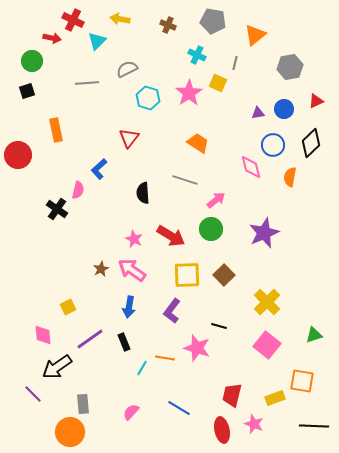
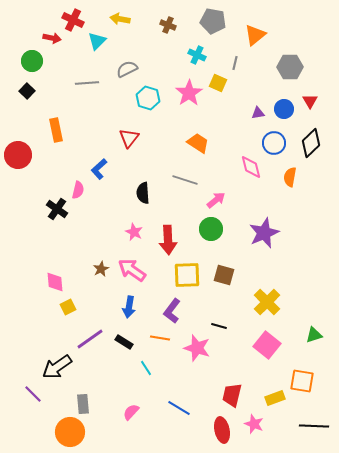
gray hexagon at (290, 67): rotated 10 degrees clockwise
black square at (27, 91): rotated 28 degrees counterclockwise
red triangle at (316, 101): moved 6 px left; rotated 35 degrees counterclockwise
blue circle at (273, 145): moved 1 px right, 2 px up
red arrow at (171, 236): moved 3 px left, 4 px down; rotated 56 degrees clockwise
pink star at (134, 239): moved 7 px up
brown square at (224, 275): rotated 30 degrees counterclockwise
pink diamond at (43, 335): moved 12 px right, 53 px up
black rectangle at (124, 342): rotated 36 degrees counterclockwise
orange line at (165, 358): moved 5 px left, 20 px up
cyan line at (142, 368): moved 4 px right; rotated 63 degrees counterclockwise
